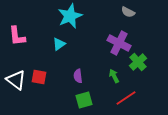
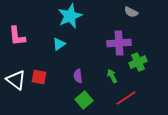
gray semicircle: moved 3 px right
purple cross: rotated 30 degrees counterclockwise
green cross: rotated 18 degrees clockwise
green arrow: moved 2 px left
green square: rotated 24 degrees counterclockwise
